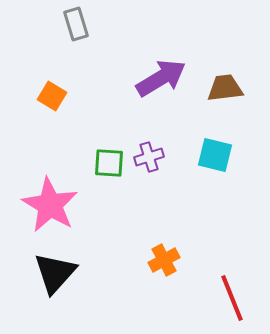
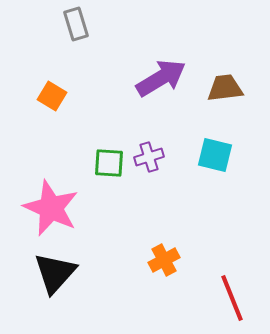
pink star: moved 1 px right, 3 px down; rotated 6 degrees counterclockwise
